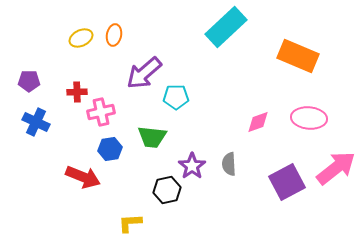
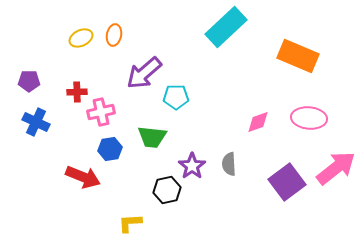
purple square: rotated 9 degrees counterclockwise
